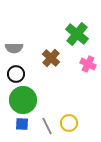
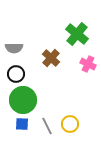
yellow circle: moved 1 px right, 1 px down
